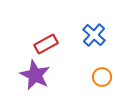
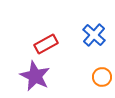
purple star: moved 1 px down
